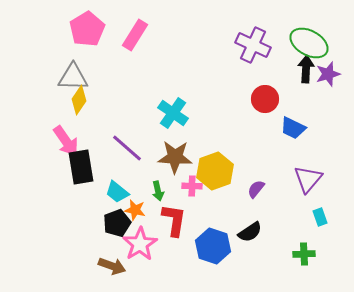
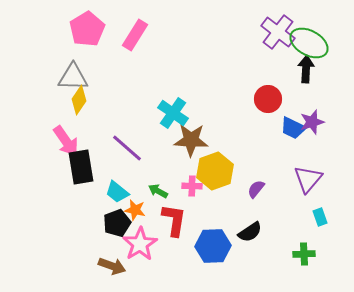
purple cross: moved 25 px right, 13 px up; rotated 12 degrees clockwise
purple star: moved 16 px left, 48 px down
red circle: moved 3 px right
brown star: moved 16 px right, 17 px up
green arrow: rotated 132 degrees clockwise
blue hexagon: rotated 20 degrees counterclockwise
